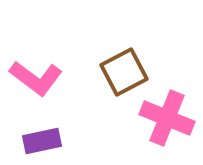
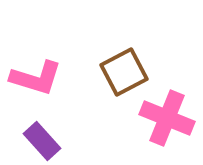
pink L-shape: rotated 20 degrees counterclockwise
purple rectangle: rotated 60 degrees clockwise
